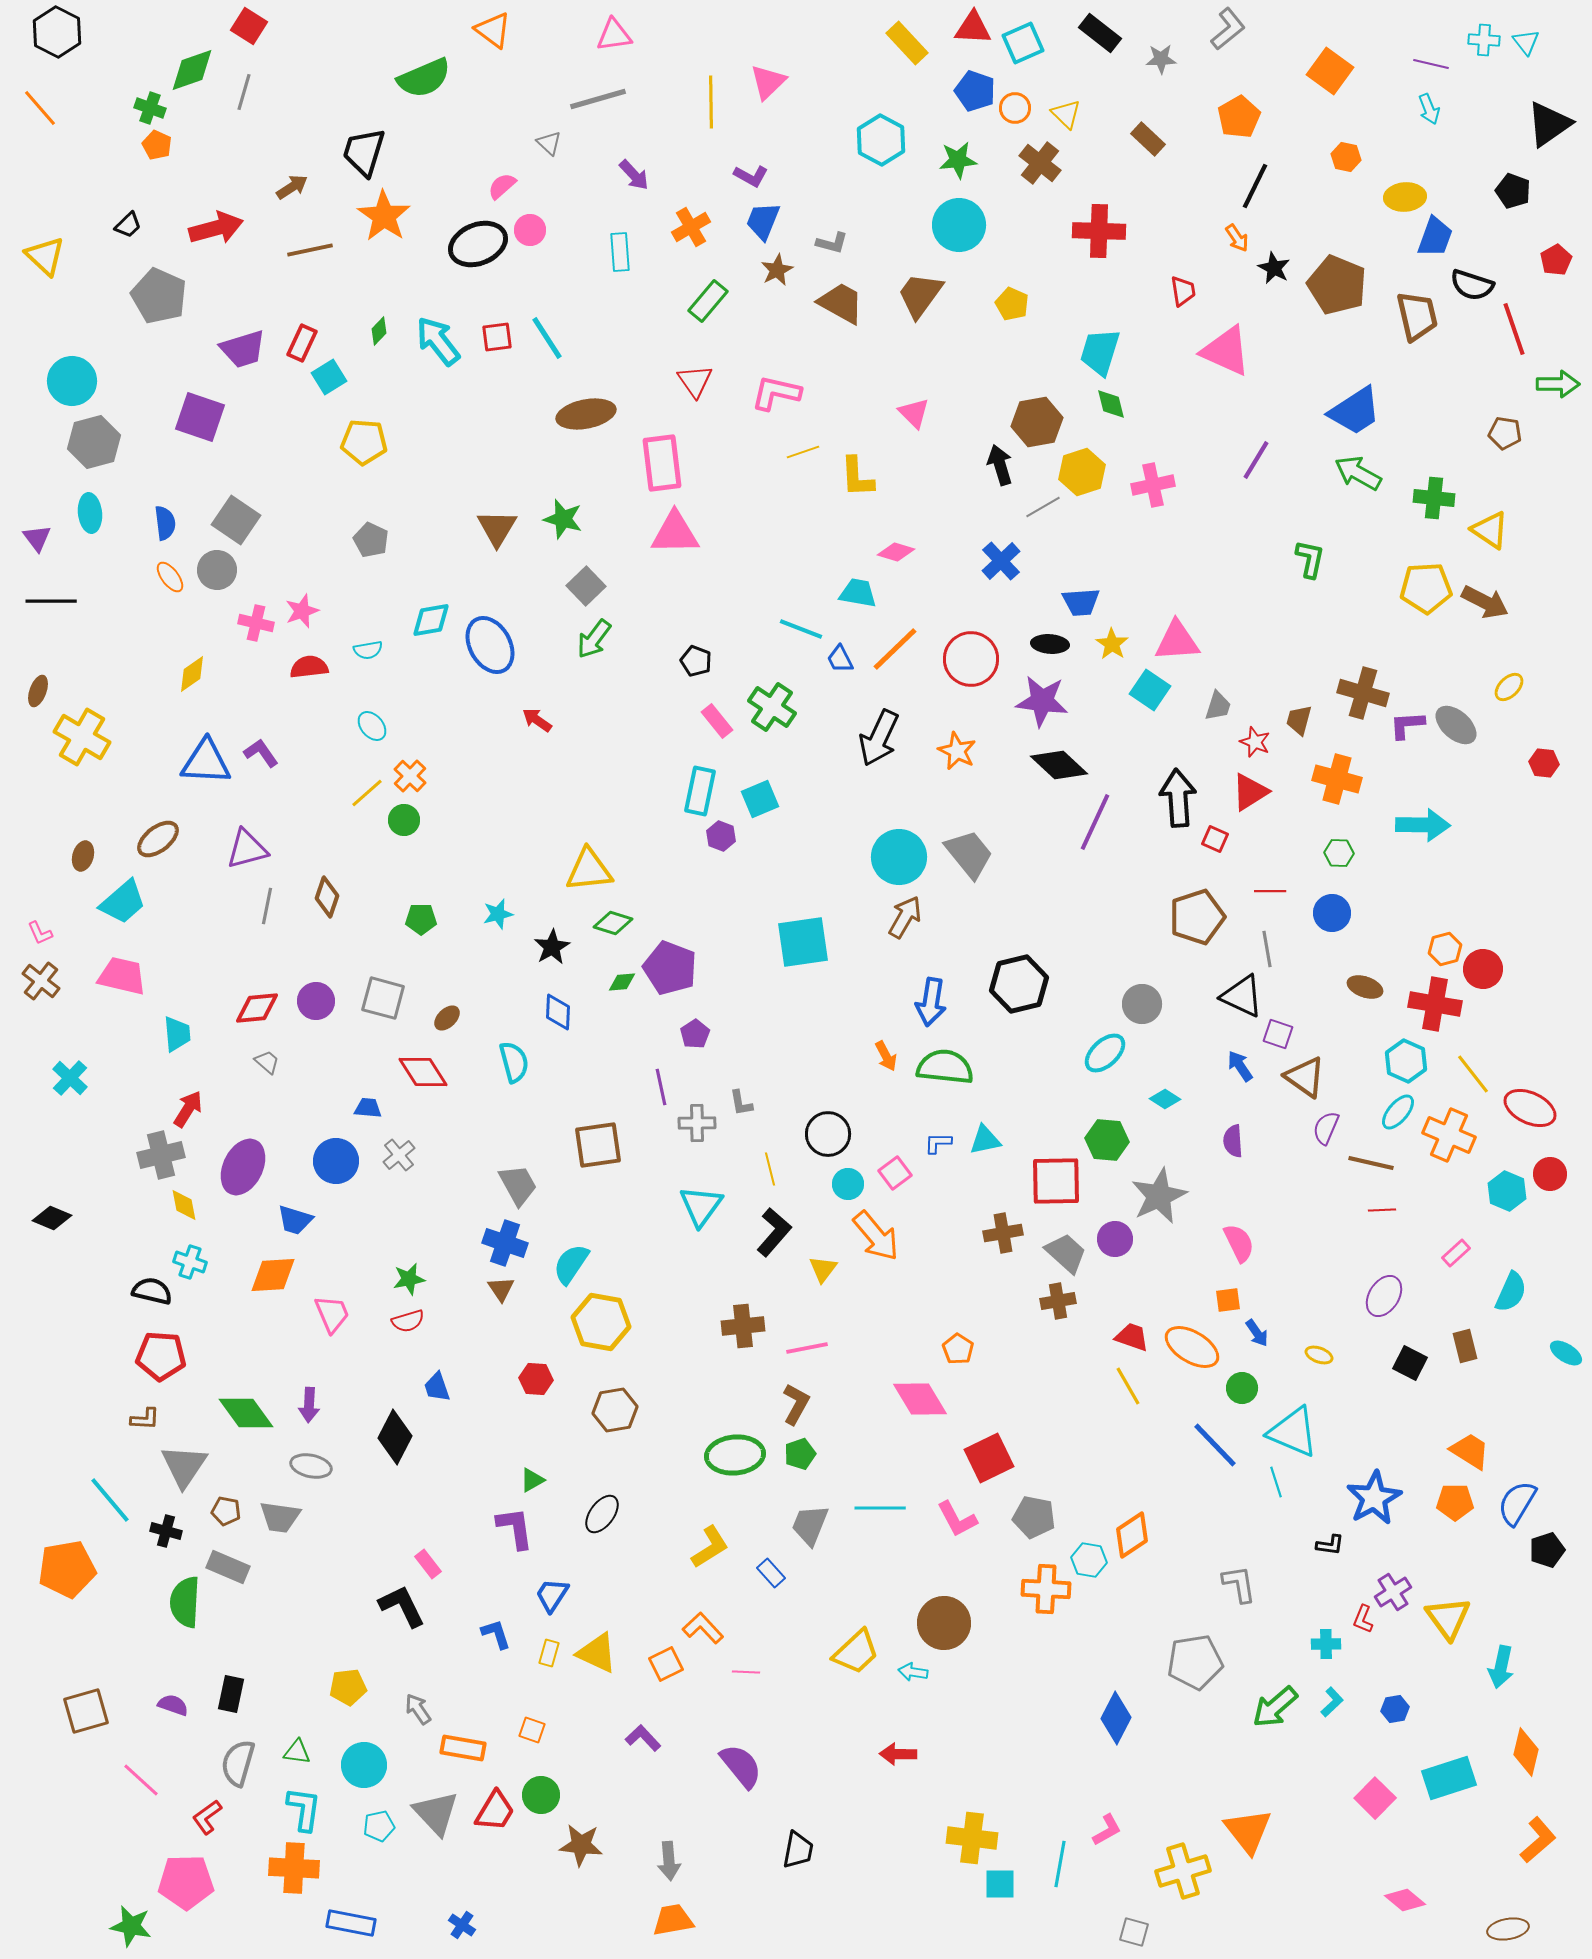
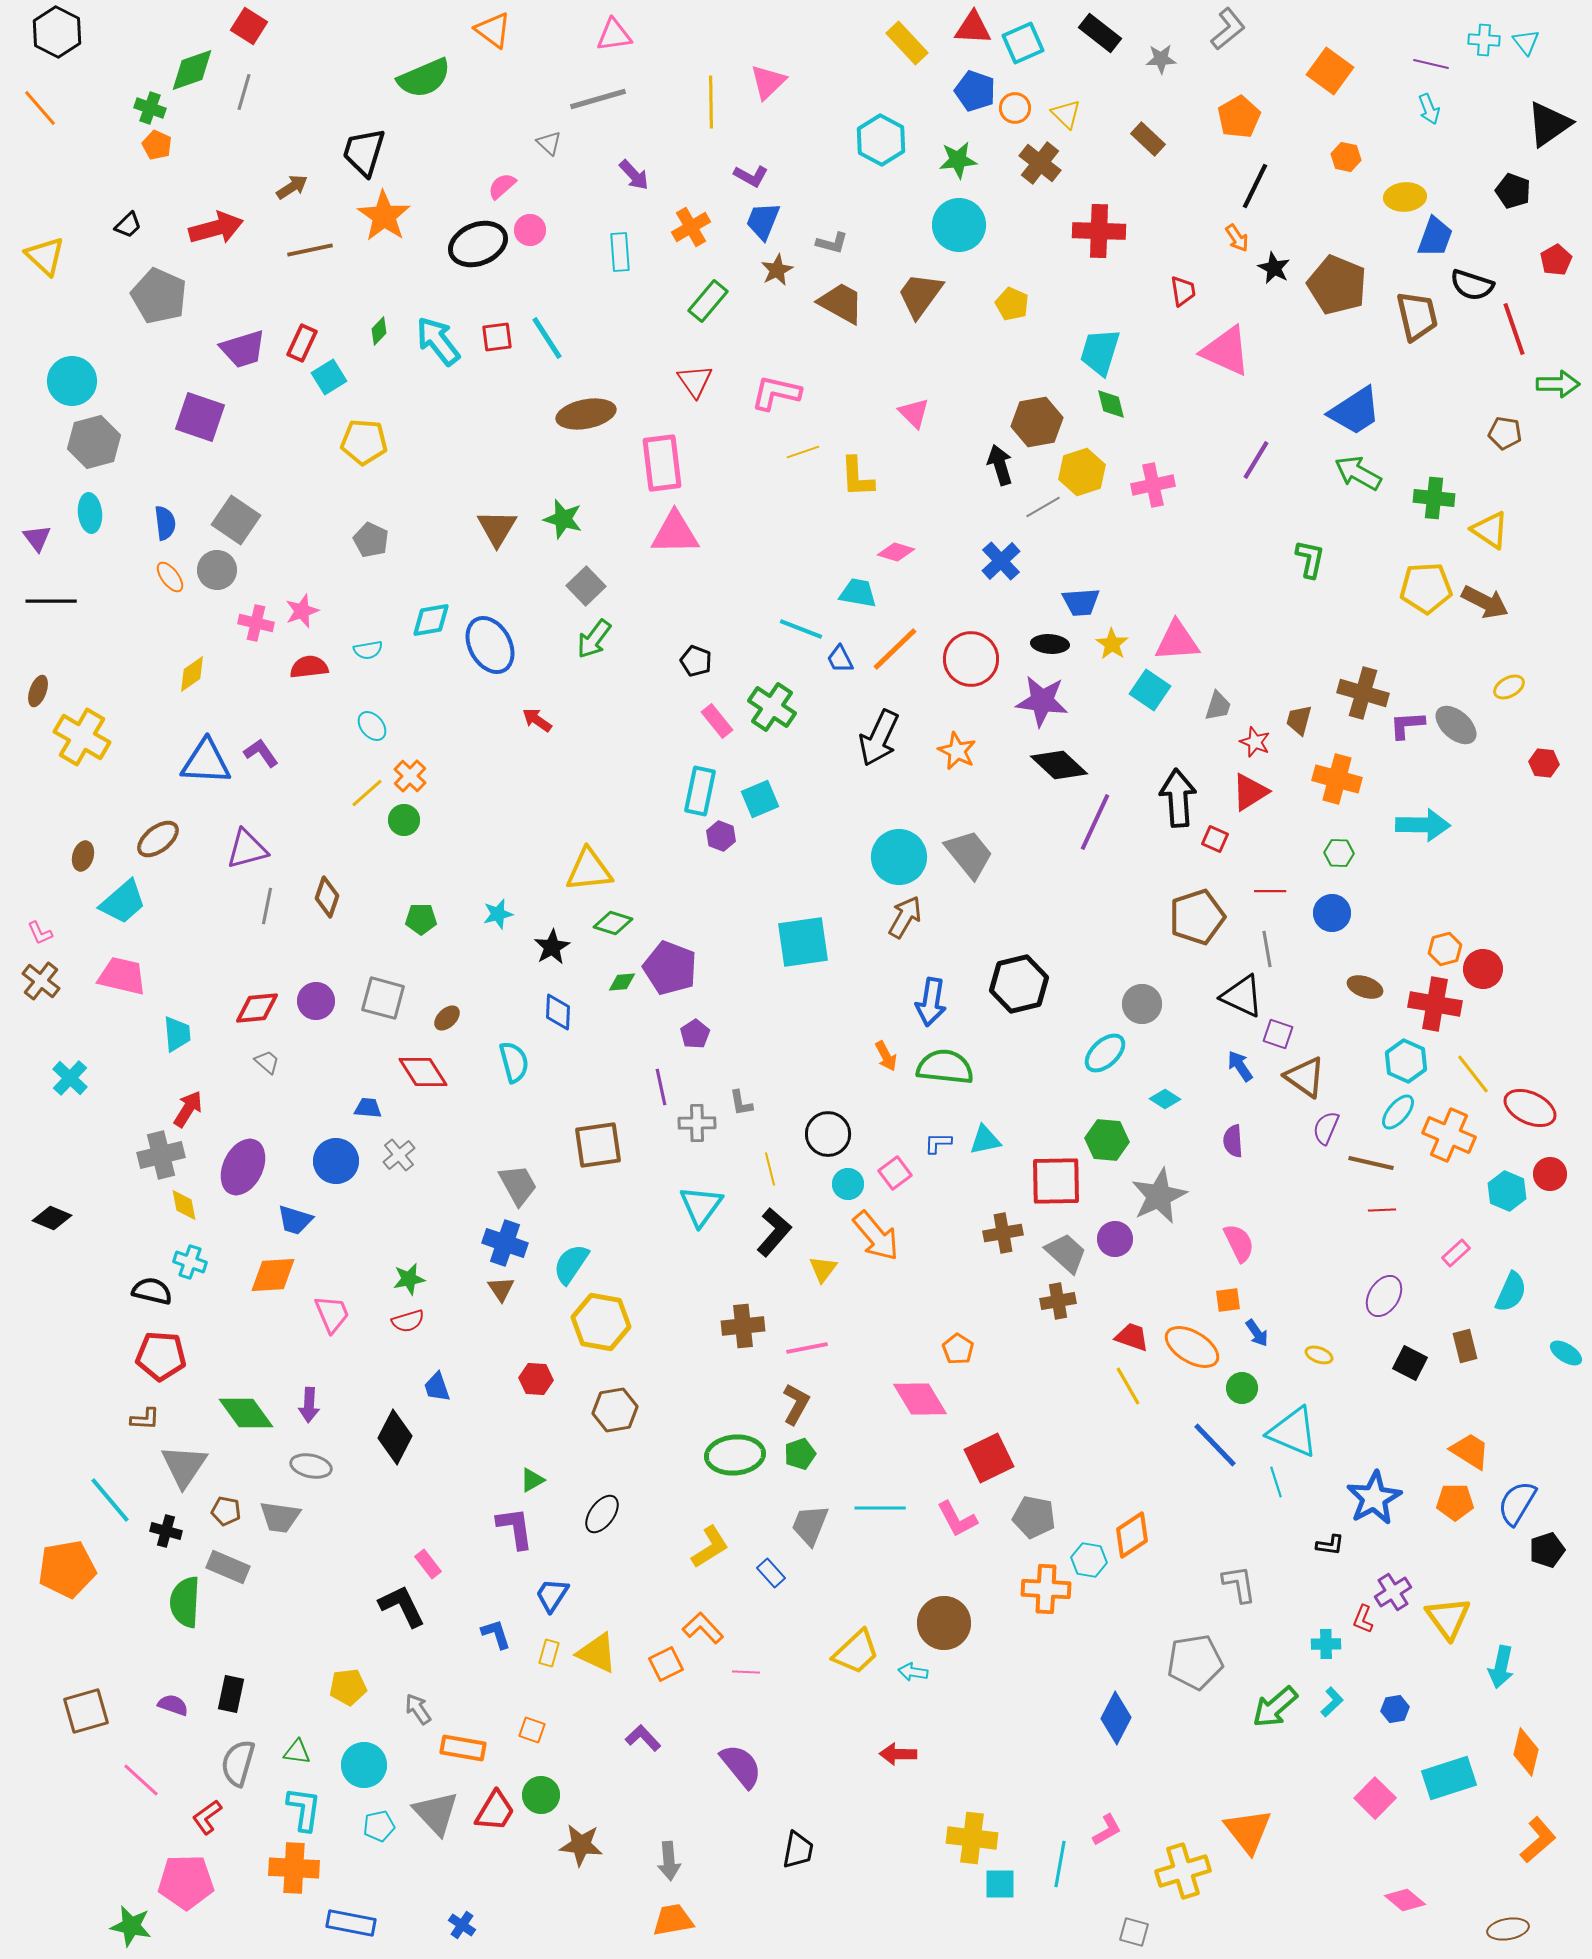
yellow ellipse at (1509, 687): rotated 16 degrees clockwise
